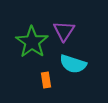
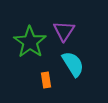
green star: moved 2 px left
cyan semicircle: rotated 140 degrees counterclockwise
